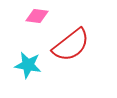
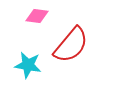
red semicircle: rotated 12 degrees counterclockwise
